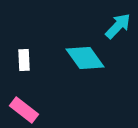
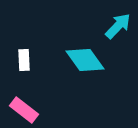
cyan diamond: moved 2 px down
